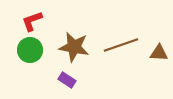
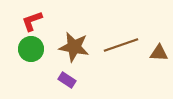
green circle: moved 1 px right, 1 px up
